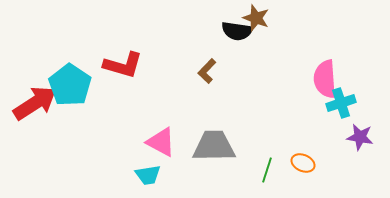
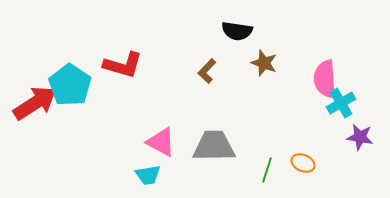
brown star: moved 8 px right, 45 px down
cyan cross: rotated 12 degrees counterclockwise
